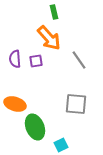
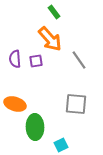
green rectangle: rotated 24 degrees counterclockwise
orange arrow: moved 1 px right, 1 px down
green ellipse: rotated 20 degrees clockwise
